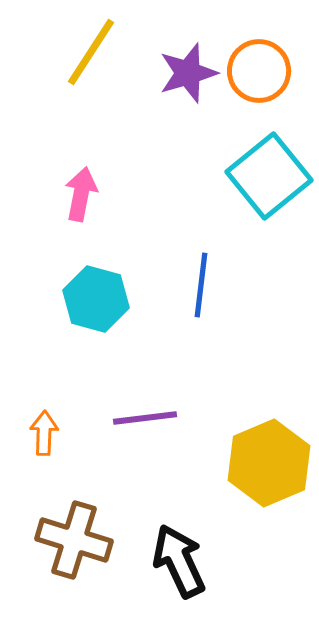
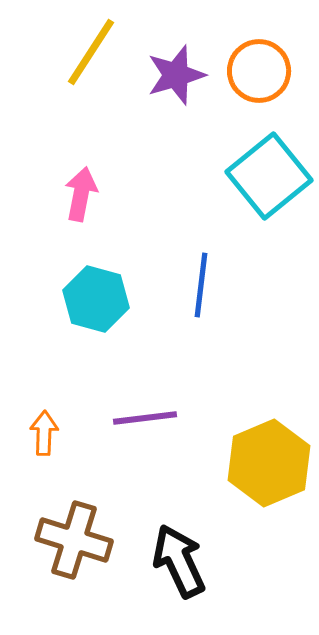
purple star: moved 12 px left, 2 px down
